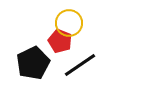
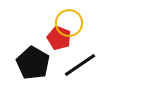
red pentagon: moved 1 px left, 3 px up
black pentagon: rotated 16 degrees counterclockwise
